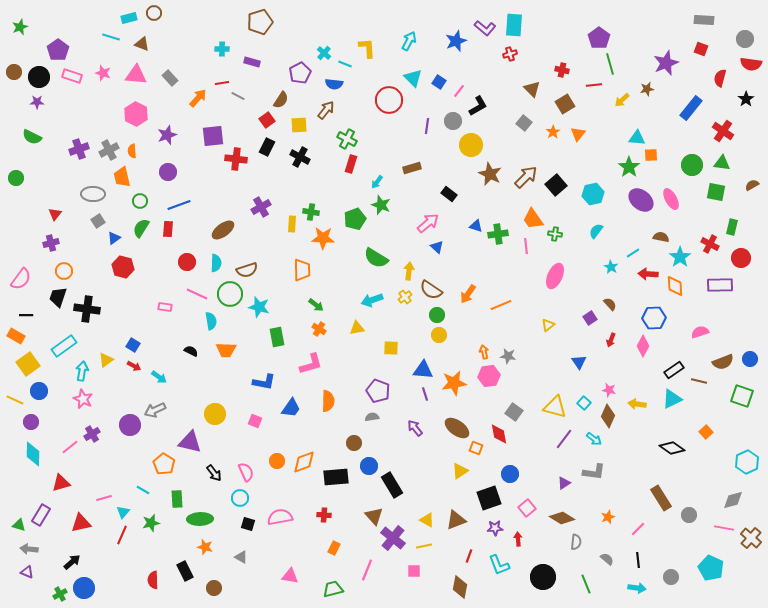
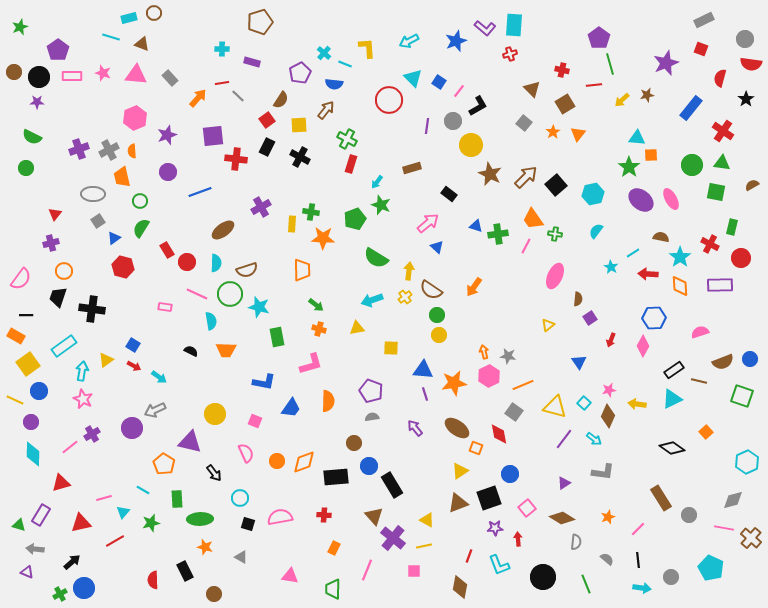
gray rectangle at (704, 20): rotated 30 degrees counterclockwise
cyan arrow at (409, 41): rotated 144 degrees counterclockwise
pink rectangle at (72, 76): rotated 18 degrees counterclockwise
brown star at (647, 89): moved 6 px down
gray line at (238, 96): rotated 16 degrees clockwise
pink hexagon at (136, 114): moved 1 px left, 4 px down; rotated 10 degrees clockwise
green circle at (16, 178): moved 10 px right, 10 px up
blue line at (179, 205): moved 21 px right, 13 px up
red rectangle at (168, 229): moved 1 px left, 21 px down; rotated 35 degrees counterclockwise
pink line at (526, 246): rotated 35 degrees clockwise
orange diamond at (675, 286): moved 5 px right
orange arrow at (468, 294): moved 6 px right, 7 px up
brown semicircle at (610, 304): moved 32 px left, 5 px up; rotated 48 degrees clockwise
orange line at (501, 305): moved 22 px right, 80 px down
black cross at (87, 309): moved 5 px right
orange cross at (319, 329): rotated 16 degrees counterclockwise
pink hexagon at (489, 376): rotated 20 degrees counterclockwise
pink star at (609, 390): rotated 24 degrees counterclockwise
purple pentagon at (378, 391): moved 7 px left
purple circle at (130, 425): moved 2 px right, 3 px down
pink semicircle at (246, 472): moved 19 px up
gray L-shape at (594, 472): moved 9 px right
brown triangle at (456, 520): moved 2 px right, 17 px up
red line at (122, 535): moved 7 px left, 6 px down; rotated 36 degrees clockwise
gray arrow at (29, 549): moved 6 px right
brown circle at (214, 588): moved 6 px down
cyan arrow at (637, 588): moved 5 px right
green trapezoid at (333, 589): rotated 75 degrees counterclockwise
